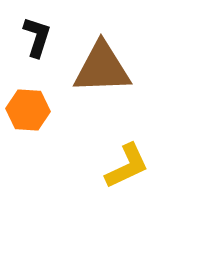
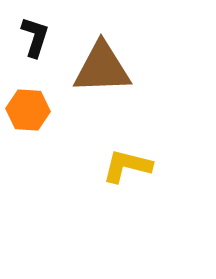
black L-shape: moved 2 px left
yellow L-shape: rotated 141 degrees counterclockwise
